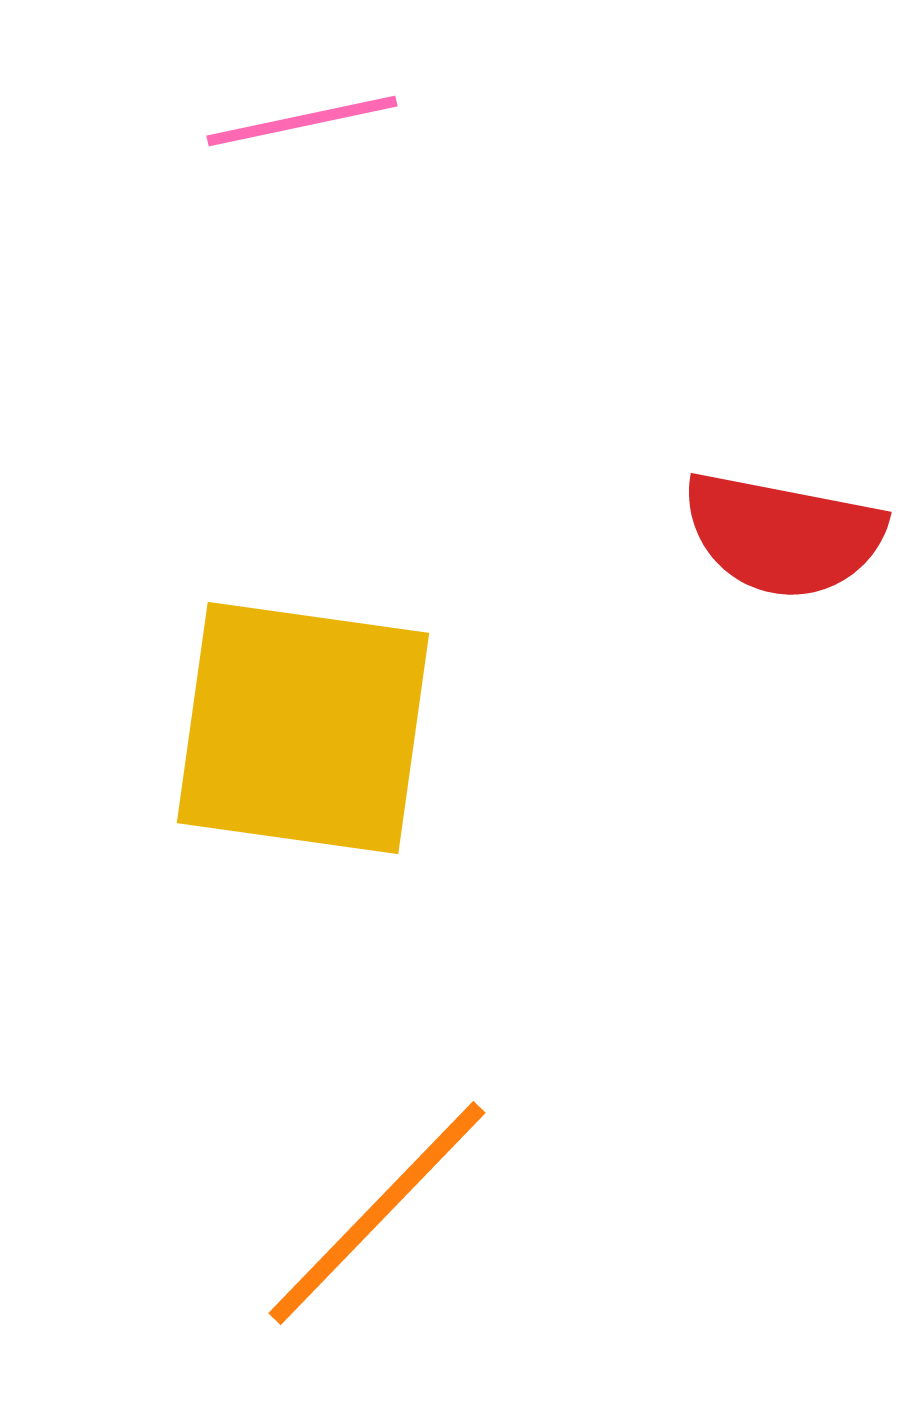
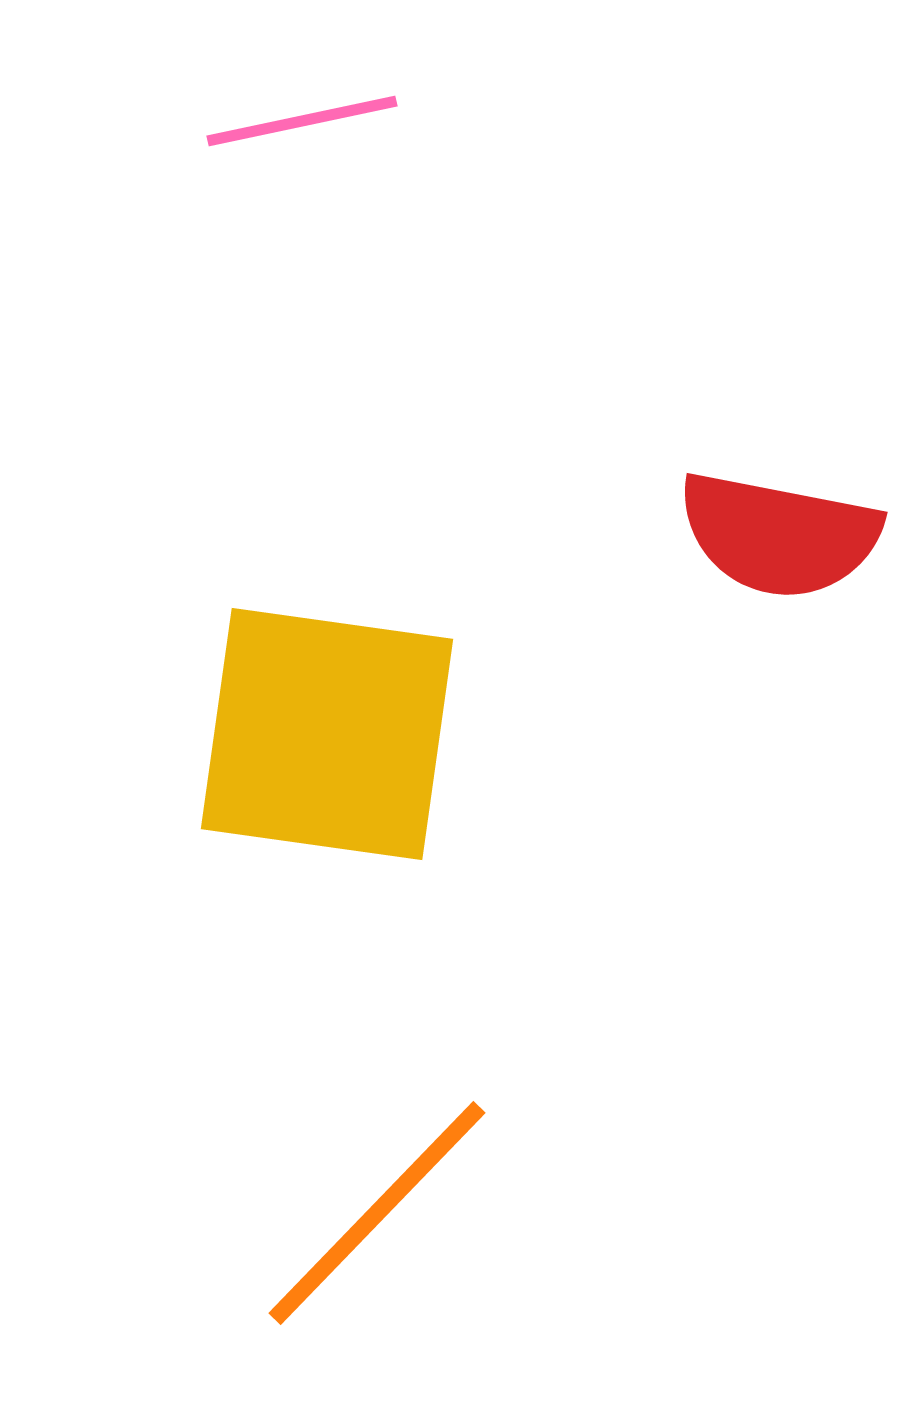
red semicircle: moved 4 px left
yellow square: moved 24 px right, 6 px down
